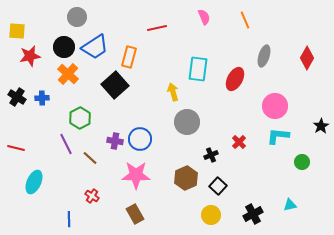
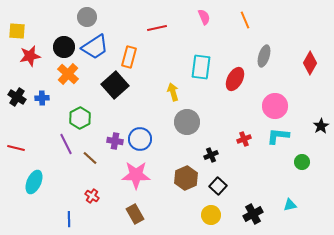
gray circle at (77, 17): moved 10 px right
red diamond at (307, 58): moved 3 px right, 5 px down
cyan rectangle at (198, 69): moved 3 px right, 2 px up
red cross at (239, 142): moved 5 px right, 3 px up; rotated 24 degrees clockwise
